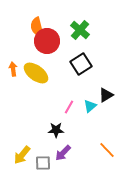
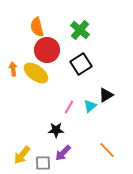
red circle: moved 9 px down
